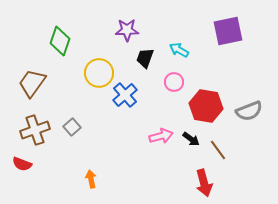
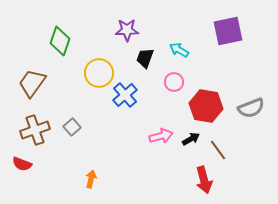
gray semicircle: moved 2 px right, 3 px up
black arrow: rotated 66 degrees counterclockwise
orange arrow: rotated 24 degrees clockwise
red arrow: moved 3 px up
